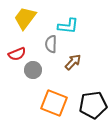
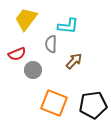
yellow trapezoid: moved 1 px right, 1 px down
brown arrow: moved 1 px right, 1 px up
